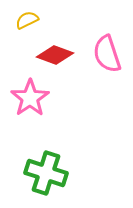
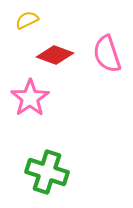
green cross: moved 1 px right, 1 px up
